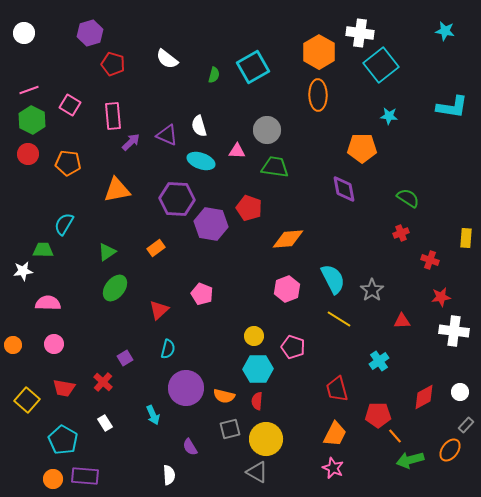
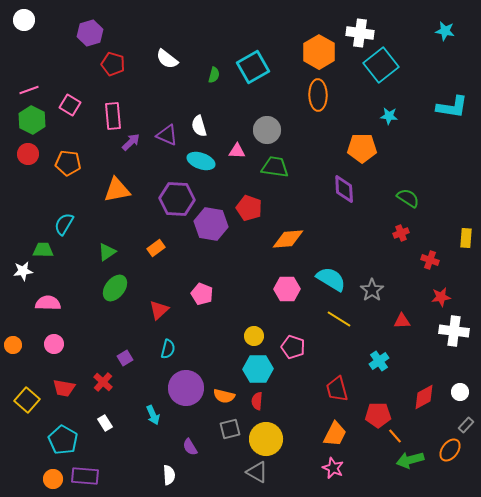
white circle at (24, 33): moved 13 px up
purple diamond at (344, 189): rotated 8 degrees clockwise
cyan semicircle at (333, 279): moved 2 px left; rotated 32 degrees counterclockwise
pink hexagon at (287, 289): rotated 20 degrees clockwise
